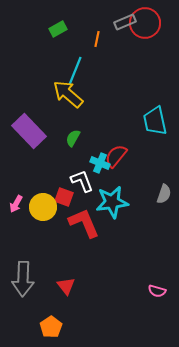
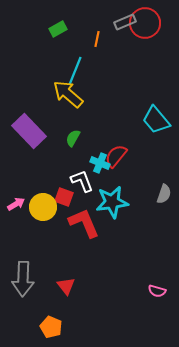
cyan trapezoid: moved 1 px right, 1 px up; rotated 28 degrees counterclockwise
pink arrow: rotated 150 degrees counterclockwise
orange pentagon: rotated 15 degrees counterclockwise
